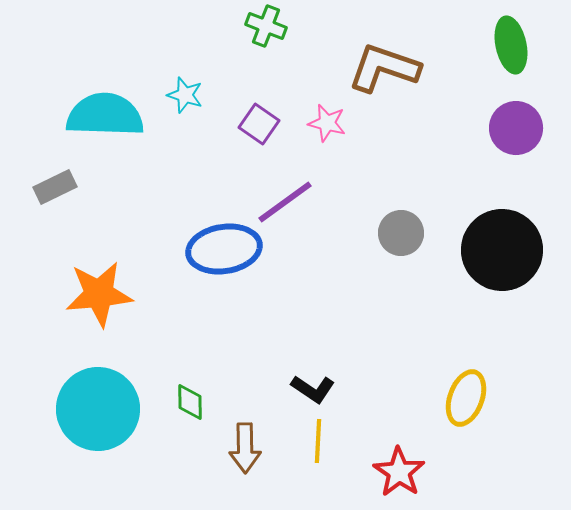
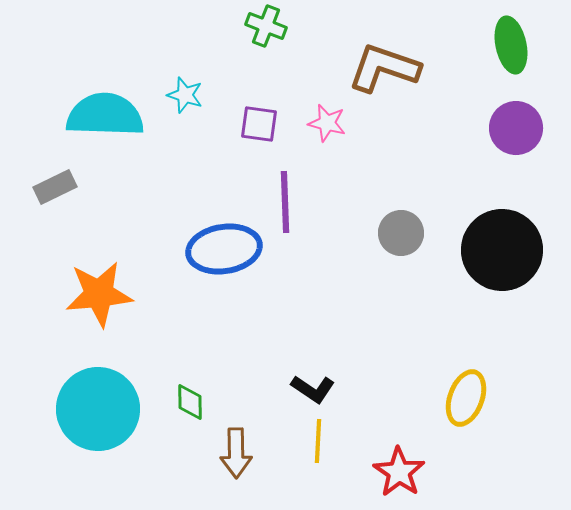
purple square: rotated 27 degrees counterclockwise
purple line: rotated 56 degrees counterclockwise
brown arrow: moved 9 px left, 5 px down
